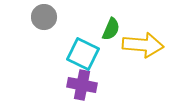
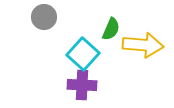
cyan square: rotated 16 degrees clockwise
purple cross: rotated 8 degrees counterclockwise
